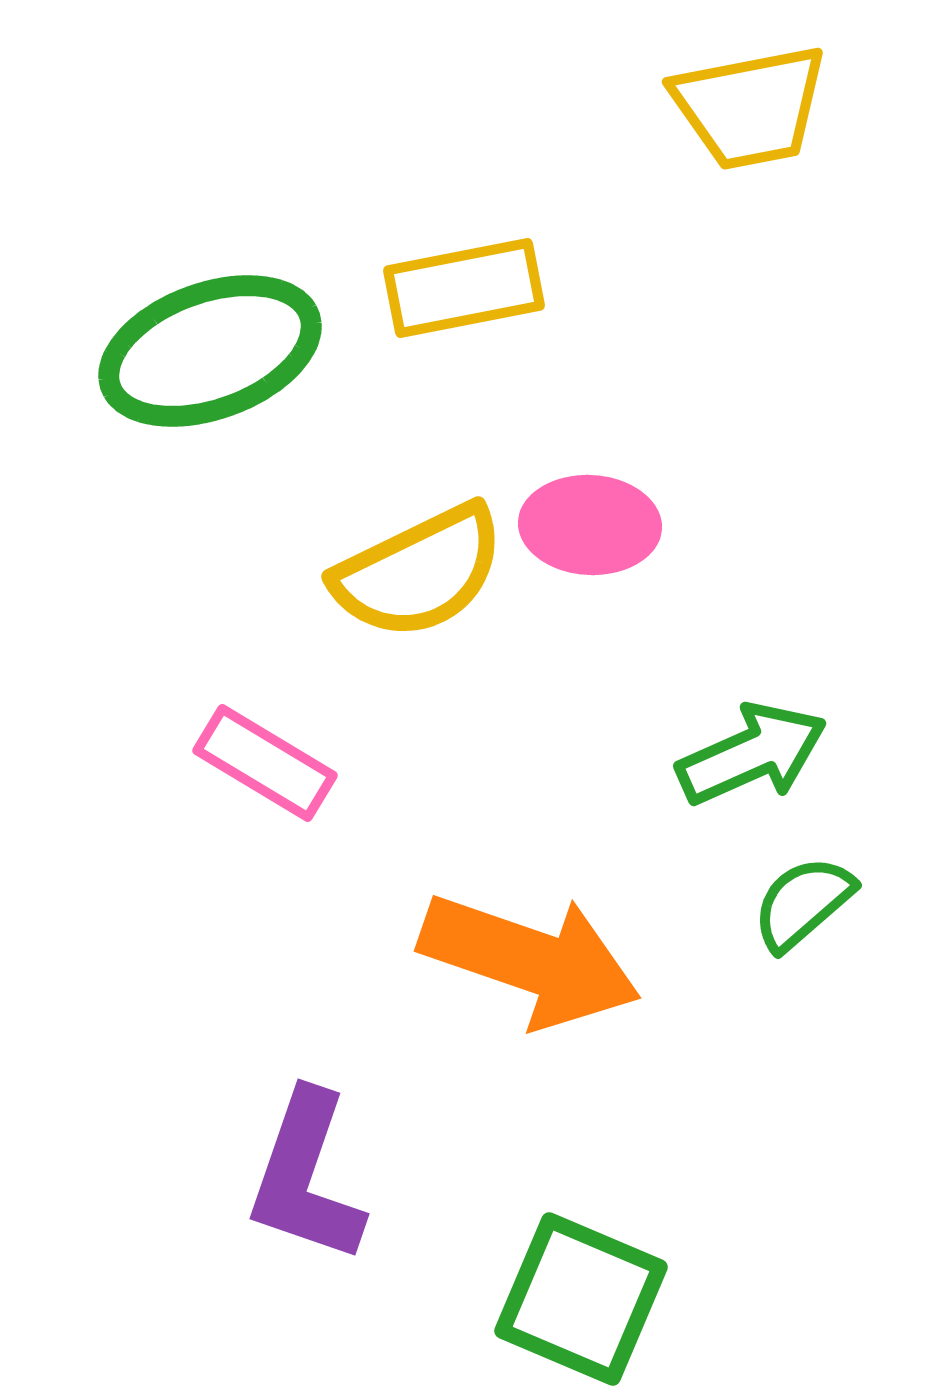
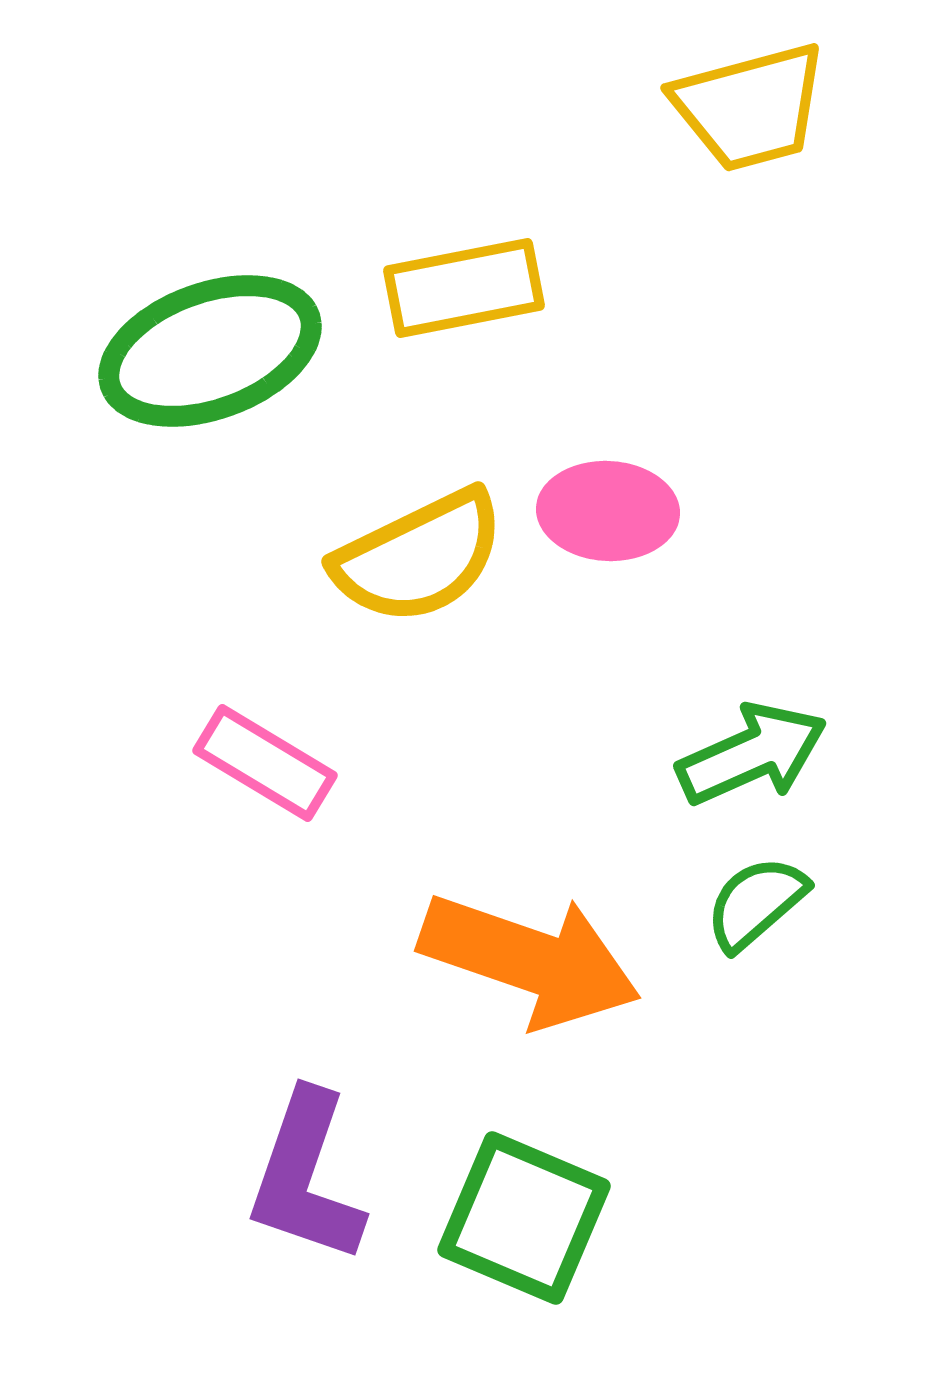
yellow trapezoid: rotated 4 degrees counterclockwise
pink ellipse: moved 18 px right, 14 px up
yellow semicircle: moved 15 px up
green semicircle: moved 47 px left
green square: moved 57 px left, 81 px up
